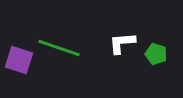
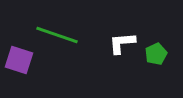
green line: moved 2 px left, 13 px up
green pentagon: rotated 30 degrees clockwise
